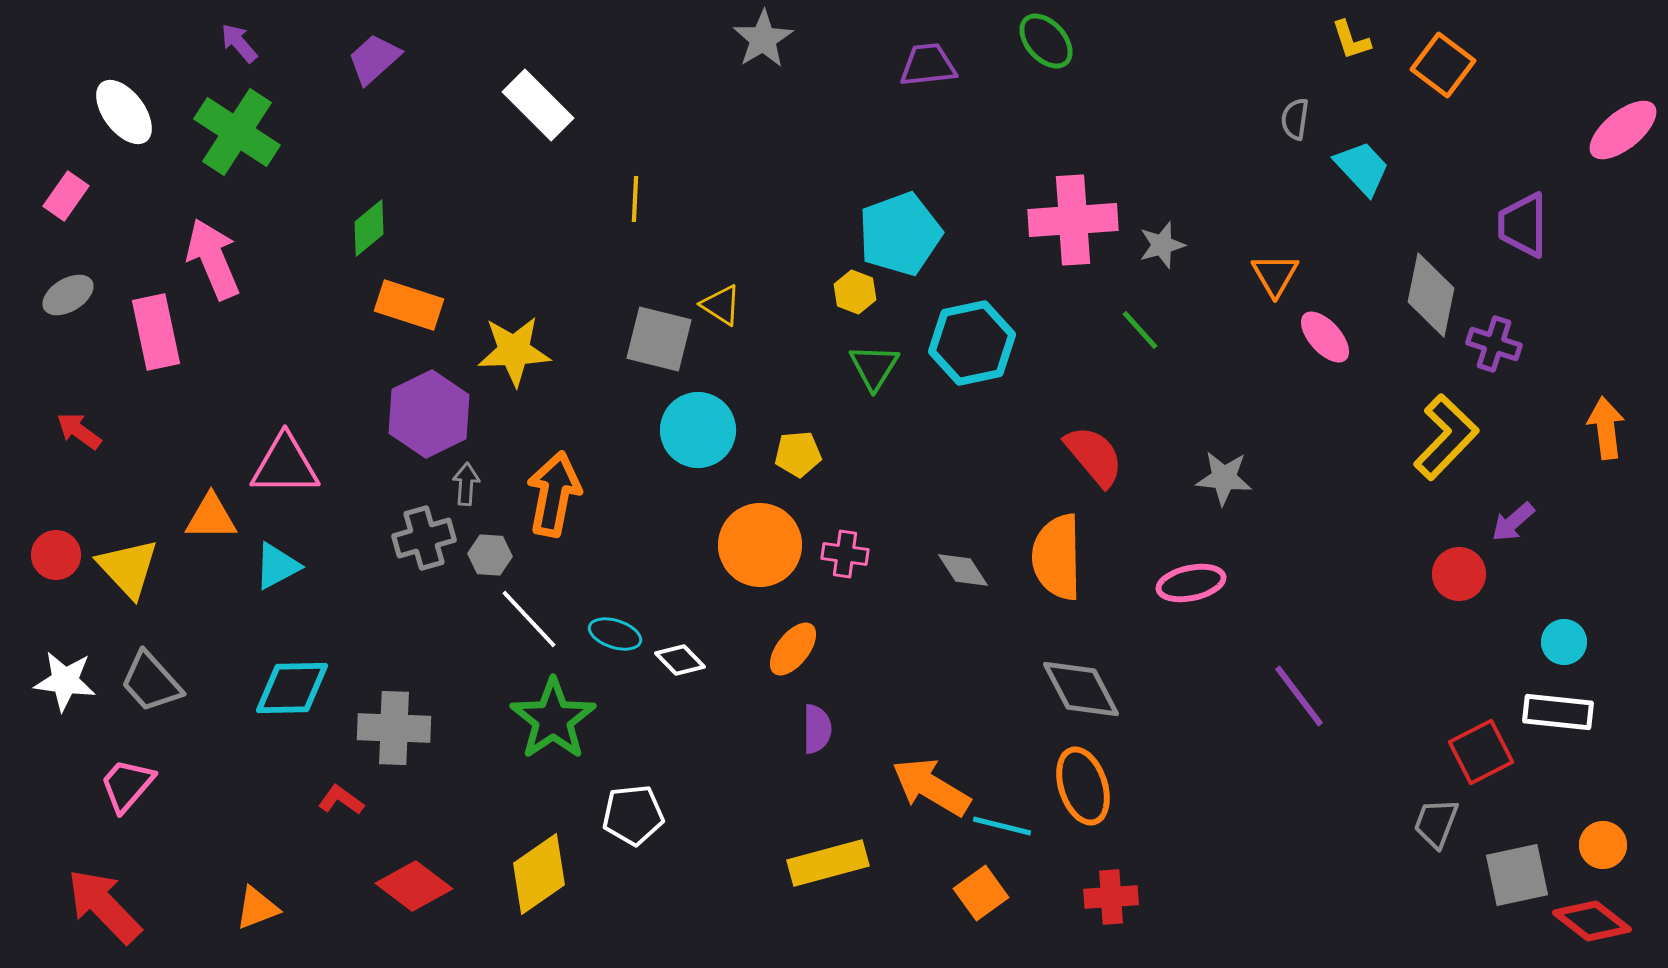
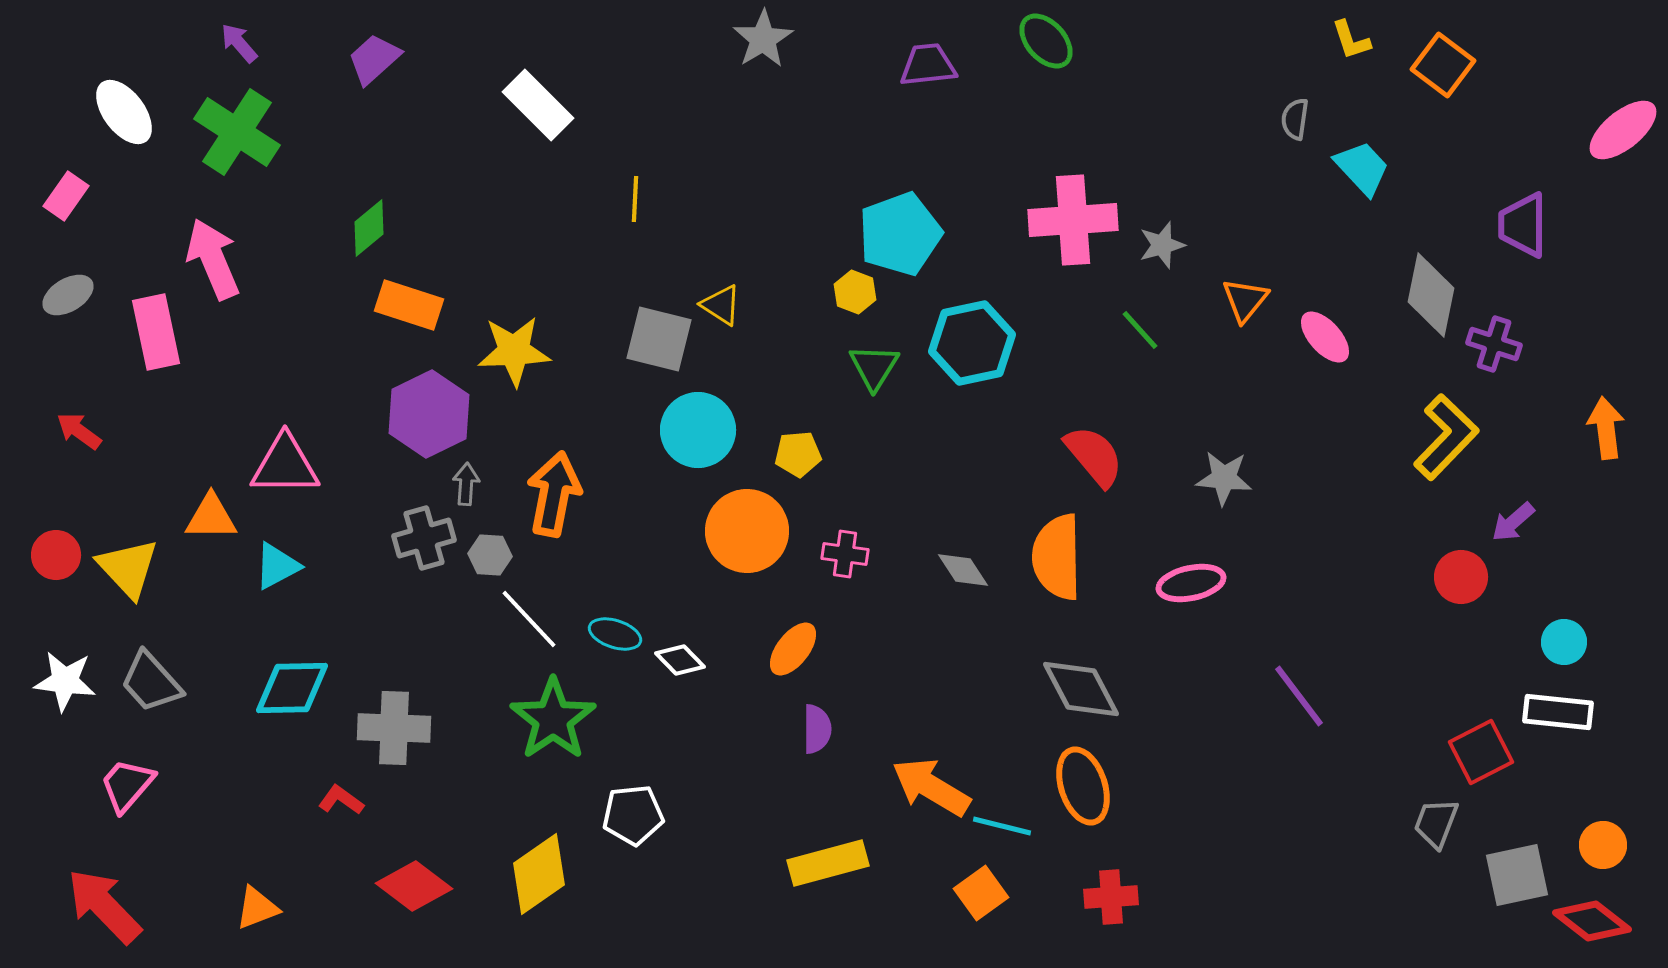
orange triangle at (1275, 275): moved 30 px left, 25 px down; rotated 9 degrees clockwise
orange circle at (760, 545): moved 13 px left, 14 px up
red circle at (1459, 574): moved 2 px right, 3 px down
